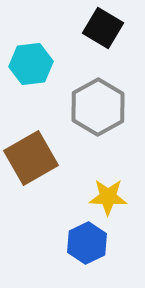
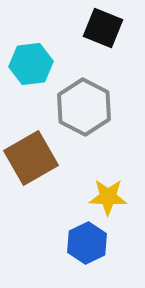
black square: rotated 9 degrees counterclockwise
gray hexagon: moved 14 px left; rotated 4 degrees counterclockwise
